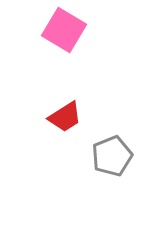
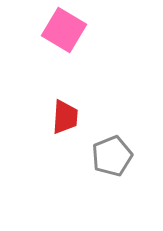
red trapezoid: rotated 54 degrees counterclockwise
